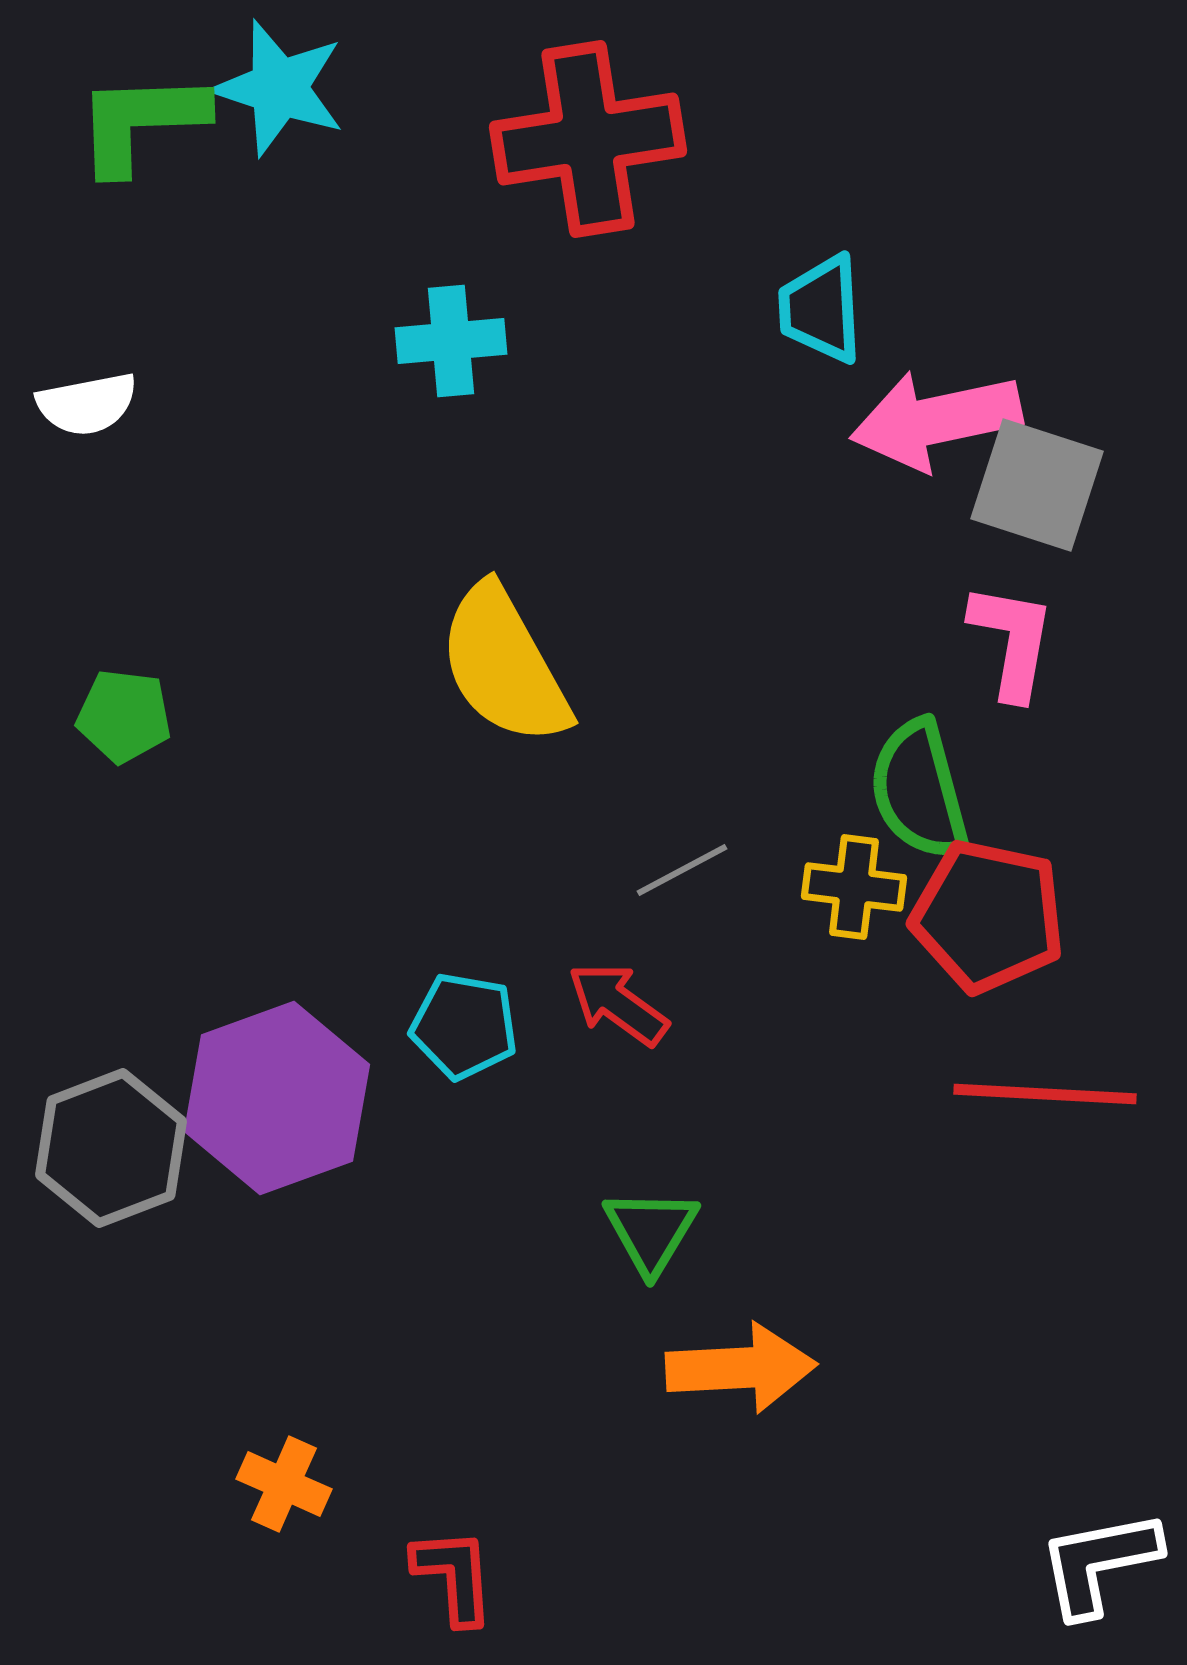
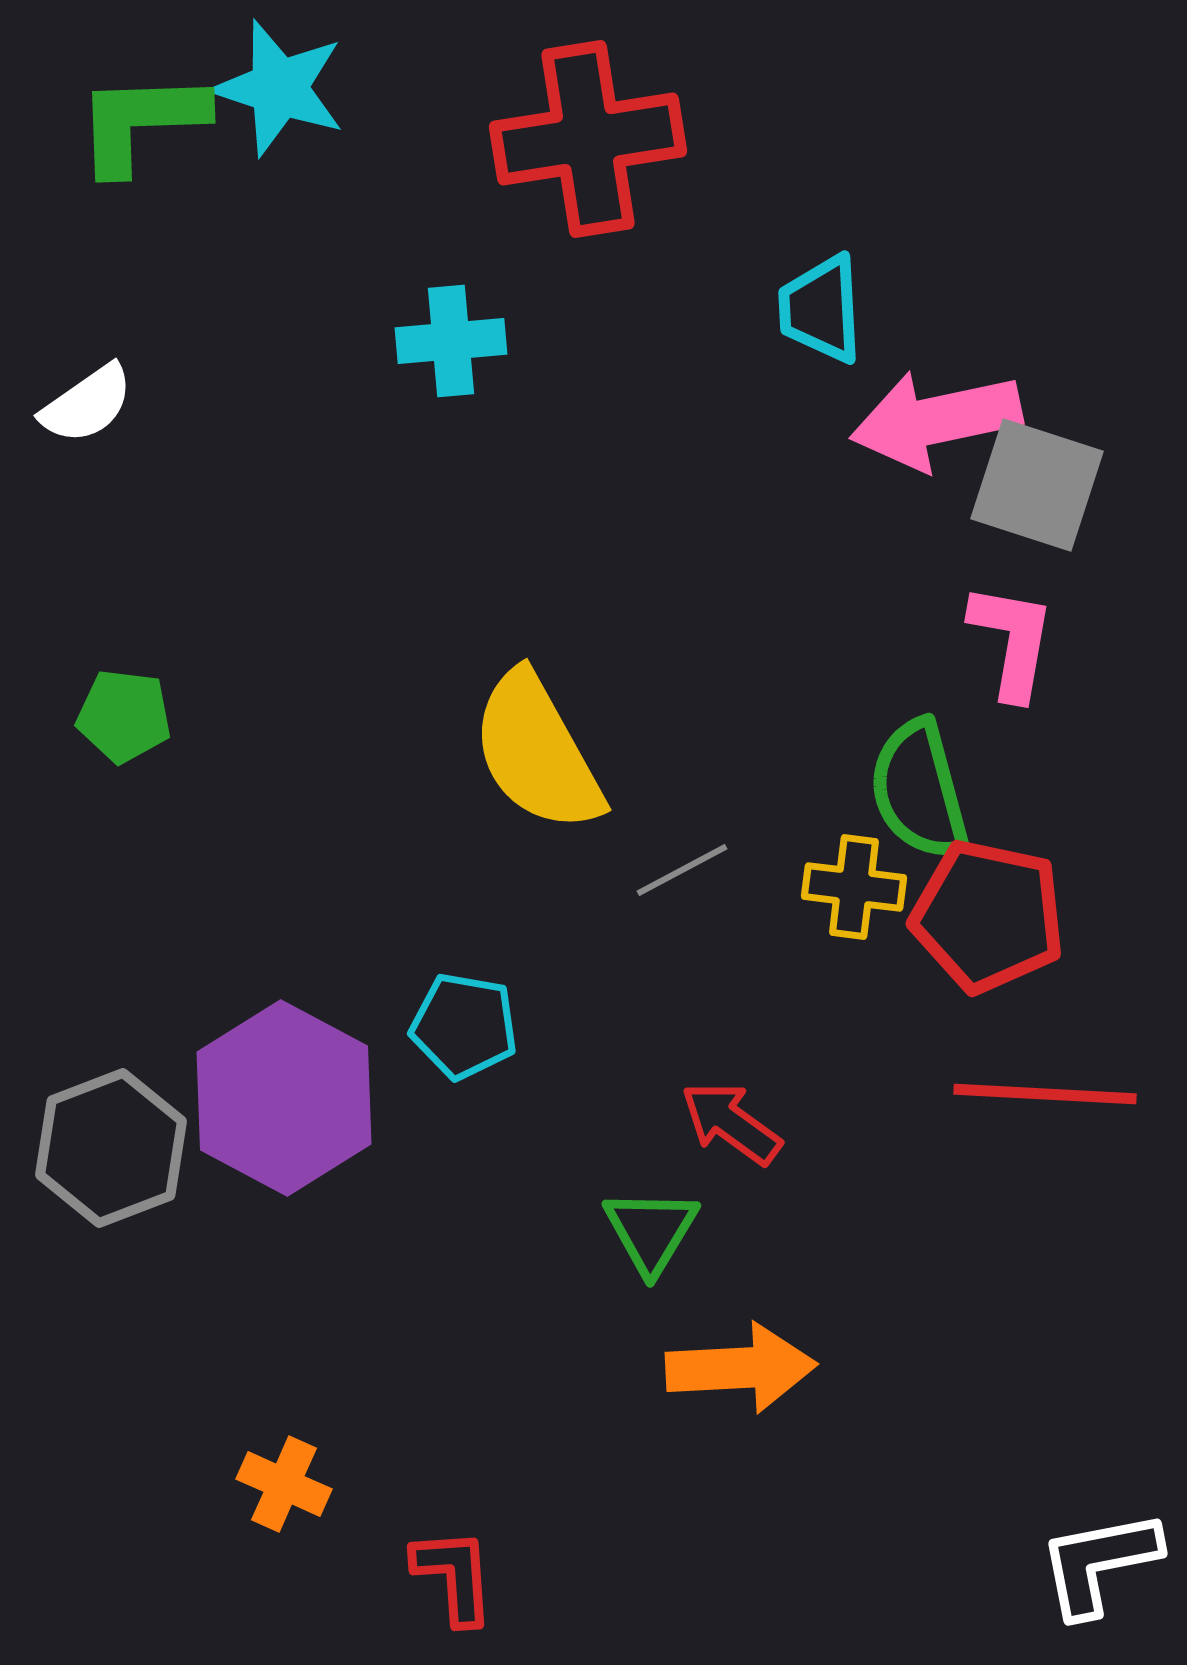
white semicircle: rotated 24 degrees counterclockwise
yellow semicircle: moved 33 px right, 87 px down
red arrow: moved 113 px right, 119 px down
purple hexagon: moved 7 px right; rotated 12 degrees counterclockwise
